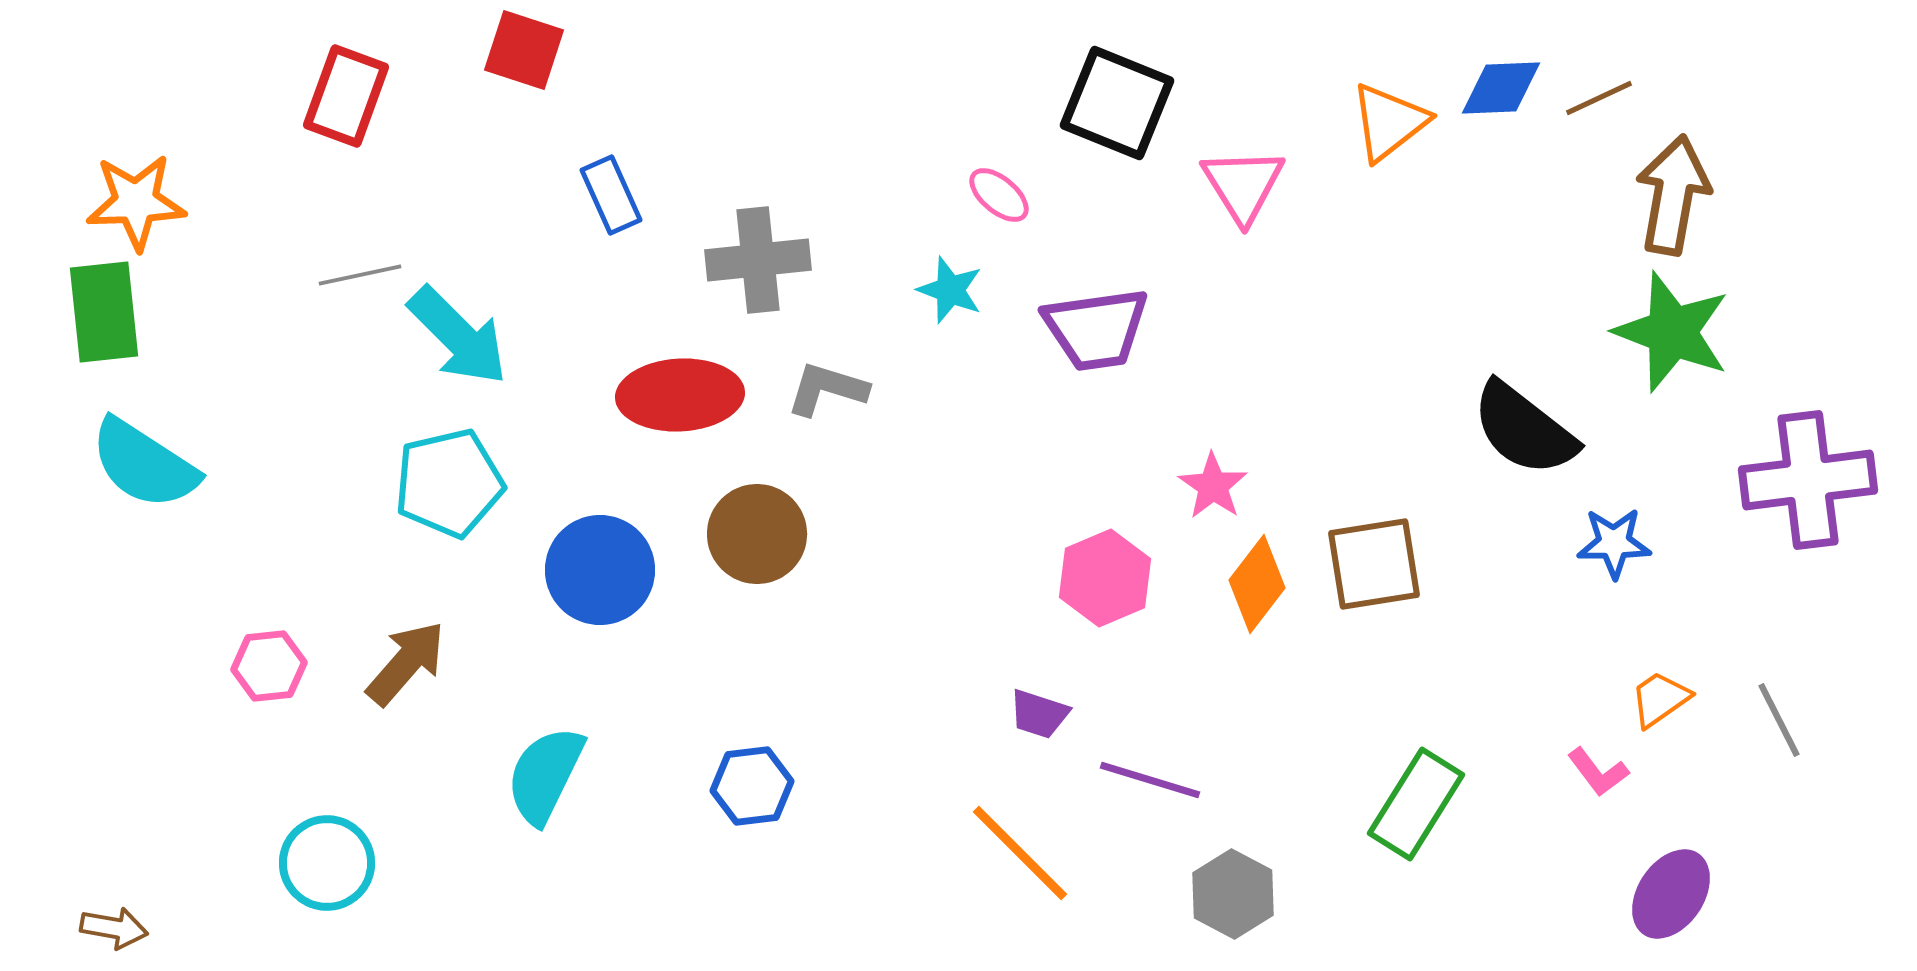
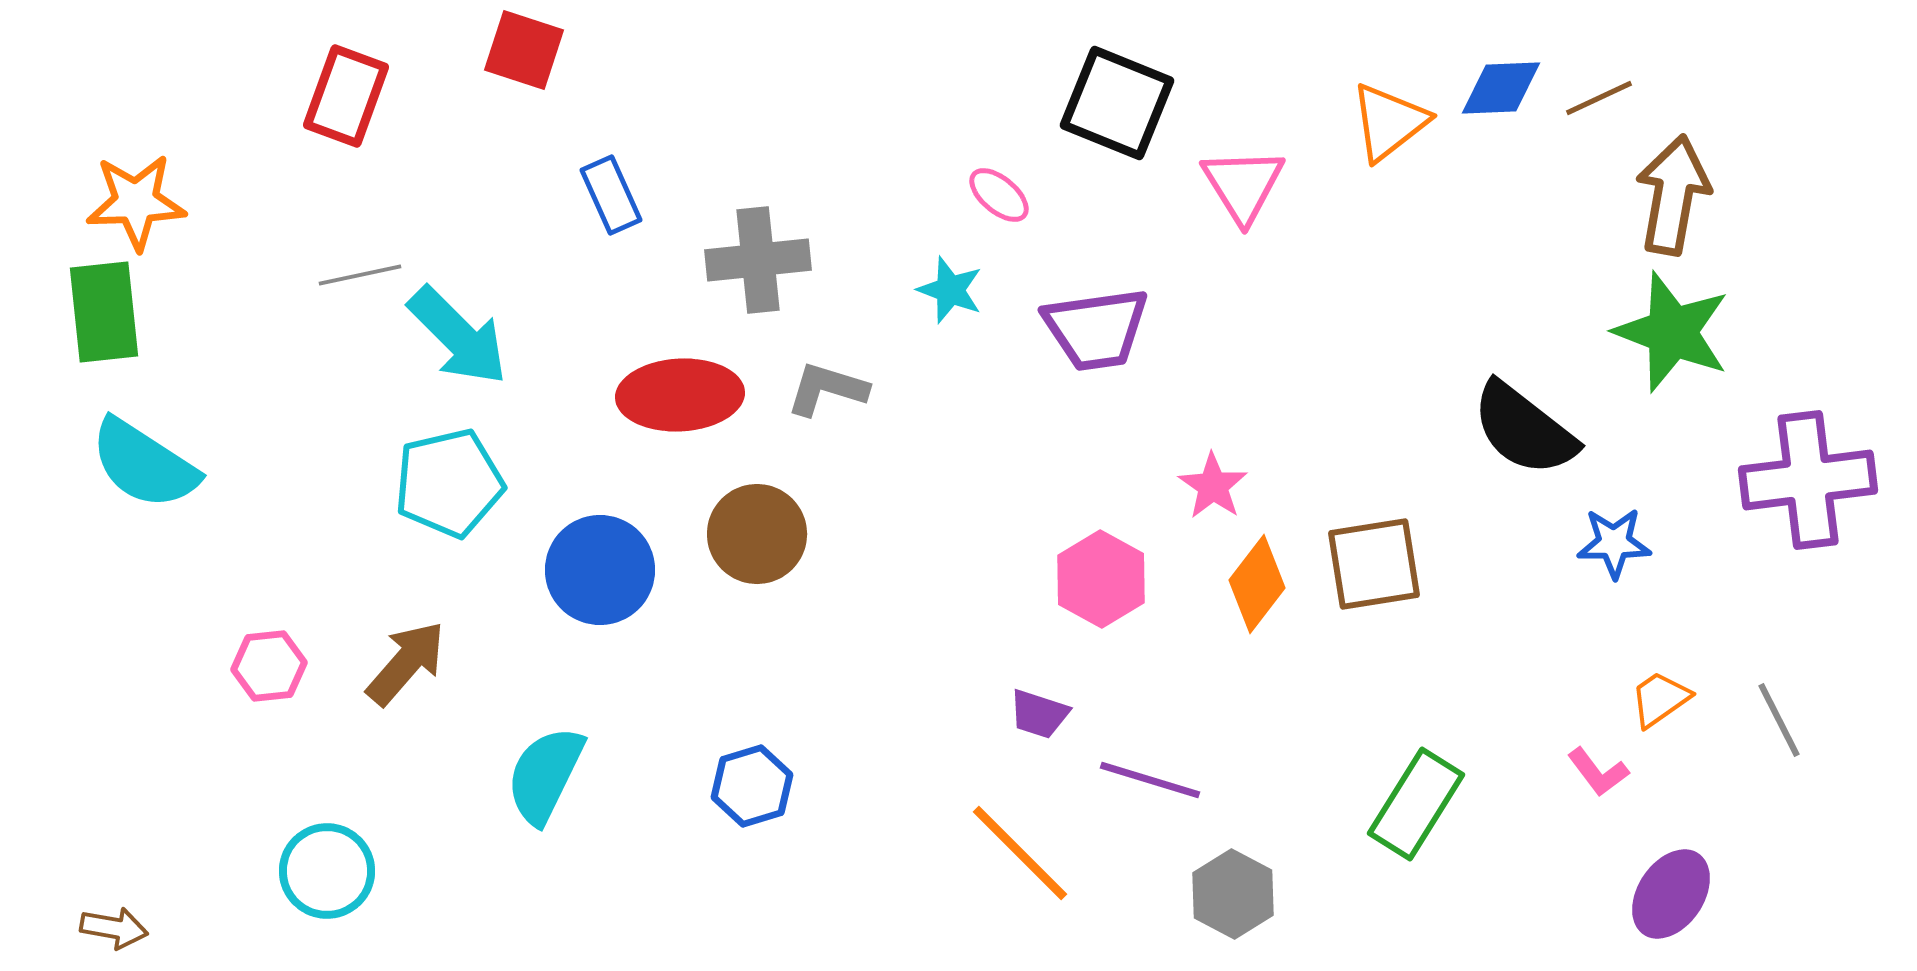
pink hexagon at (1105, 578): moved 4 px left, 1 px down; rotated 8 degrees counterclockwise
blue hexagon at (752, 786): rotated 10 degrees counterclockwise
cyan circle at (327, 863): moved 8 px down
